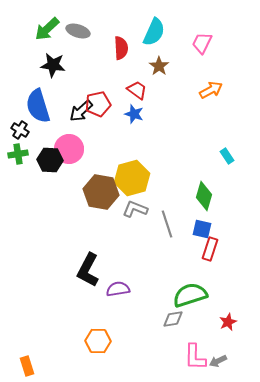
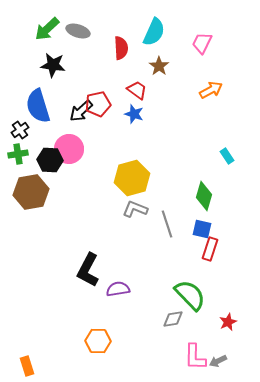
black cross: rotated 24 degrees clockwise
brown hexagon: moved 70 px left; rotated 20 degrees counterclockwise
green semicircle: rotated 64 degrees clockwise
